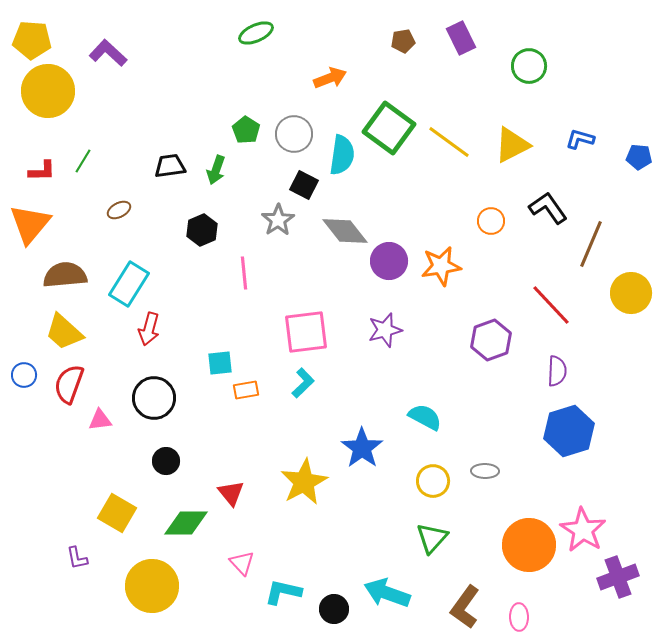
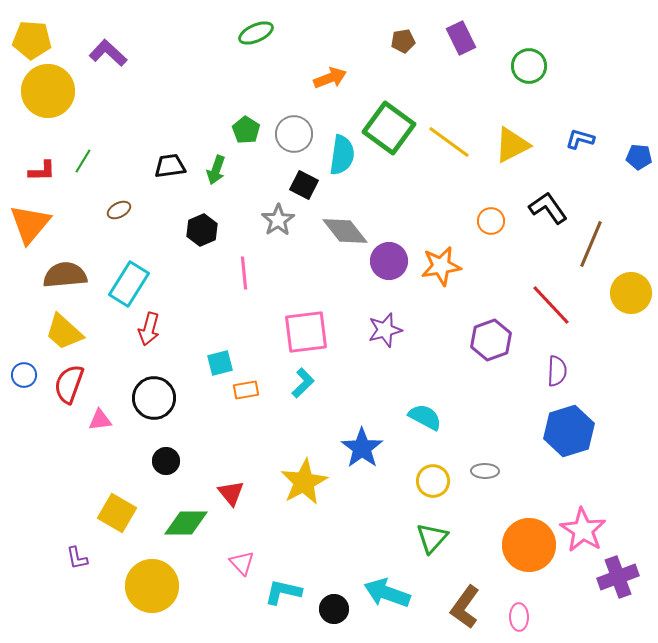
cyan square at (220, 363): rotated 8 degrees counterclockwise
